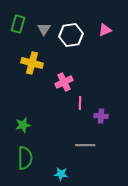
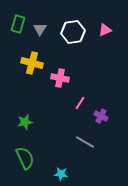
gray triangle: moved 4 px left
white hexagon: moved 2 px right, 3 px up
pink cross: moved 4 px left, 4 px up; rotated 36 degrees clockwise
pink line: rotated 32 degrees clockwise
purple cross: rotated 24 degrees clockwise
green star: moved 2 px right, 3 px up
gray line: moved 3 px up; rotated 30 degrees clockwise
green semicircle: rotated 25 degrees counterclockwise
